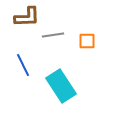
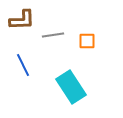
brown L-shape: moved 5 px left, 3 px down
cyan rectangle: moved 10 px right, 1 px down
